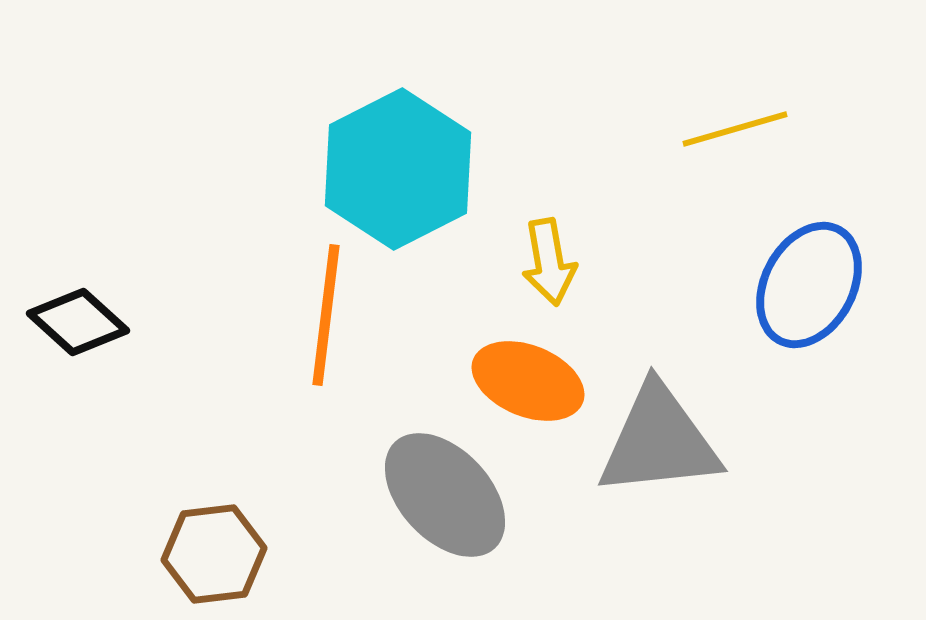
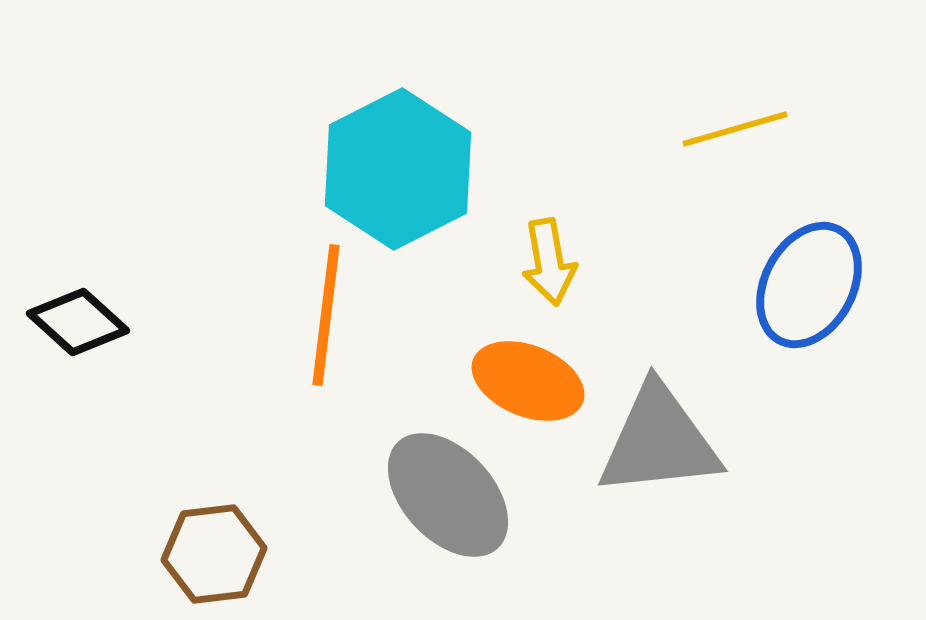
gray ellipse: moved 3 px right
